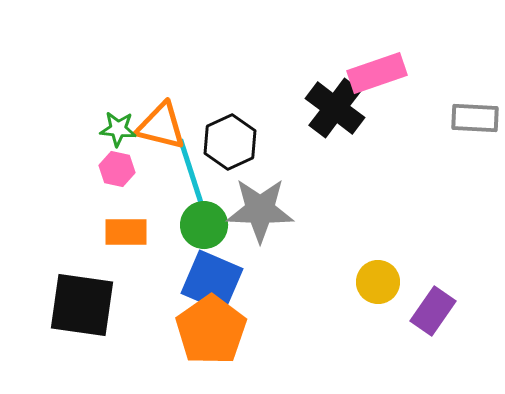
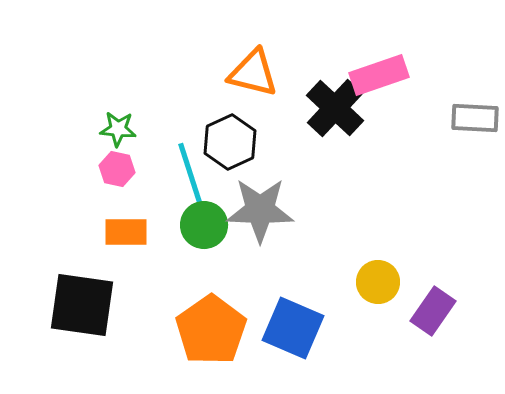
pink rectangle: moved 2 px right, 2 px down
black cross: rotated 6 degrees clockwise
orange triangle: moved 92 px right, 53 px up
cyan line: moved 4 px down
blue square: moved 81 px right, 47 px down
